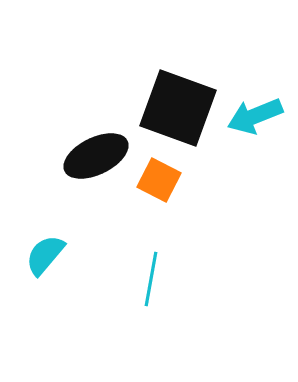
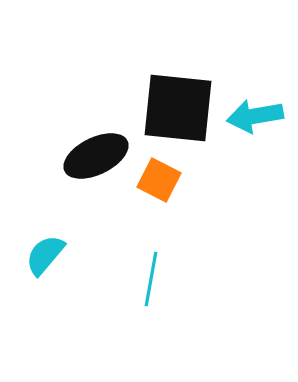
black square: rotated 14 degrees counterclockwise
cyan arrow: rotated 12 degrees clockwise
